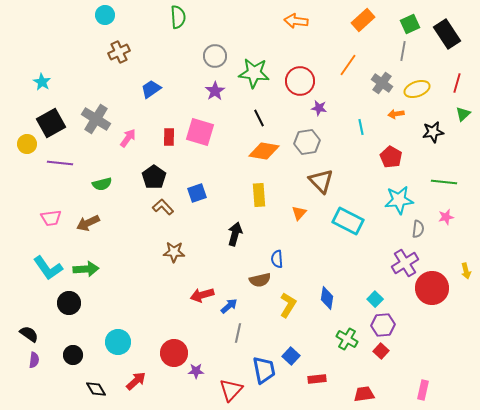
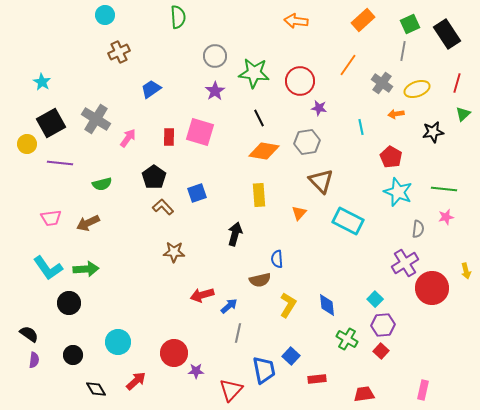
green line at (444, 182): moved 7 px down
cyan star at (399, 200): moved 1 px left, 8 px up; rotated 28 degrees clockwise
blue diamond at (327, 298): moved 7 px down; rotated 15 degrees counterclockwise
